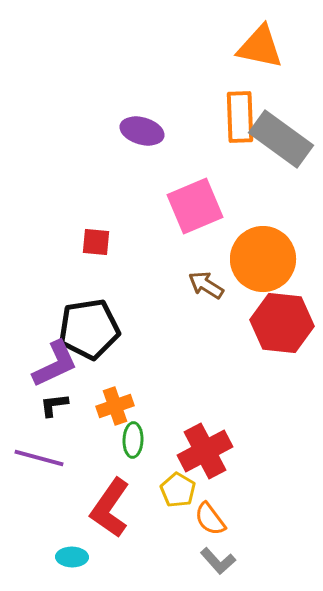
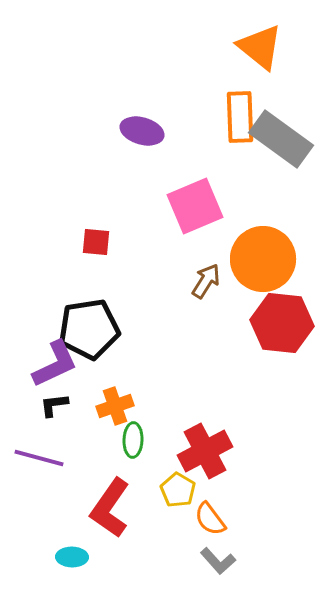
orange triangle: rotated 27 degrees clockwise
brown arrow: moved 4 px up; rotated 90 degrees clockwise
